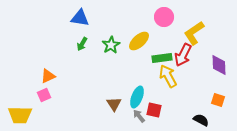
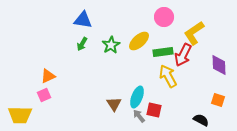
blue triangle: moved 3 px right, 2 px down
green rectangle: moved 1 px right, 6 px up
